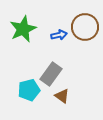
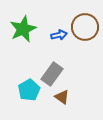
gray rectangle: moved 1 px right
cyan pentagon: rotated 15 degrees counterclockwise
brown triangle: moved 1 px down
